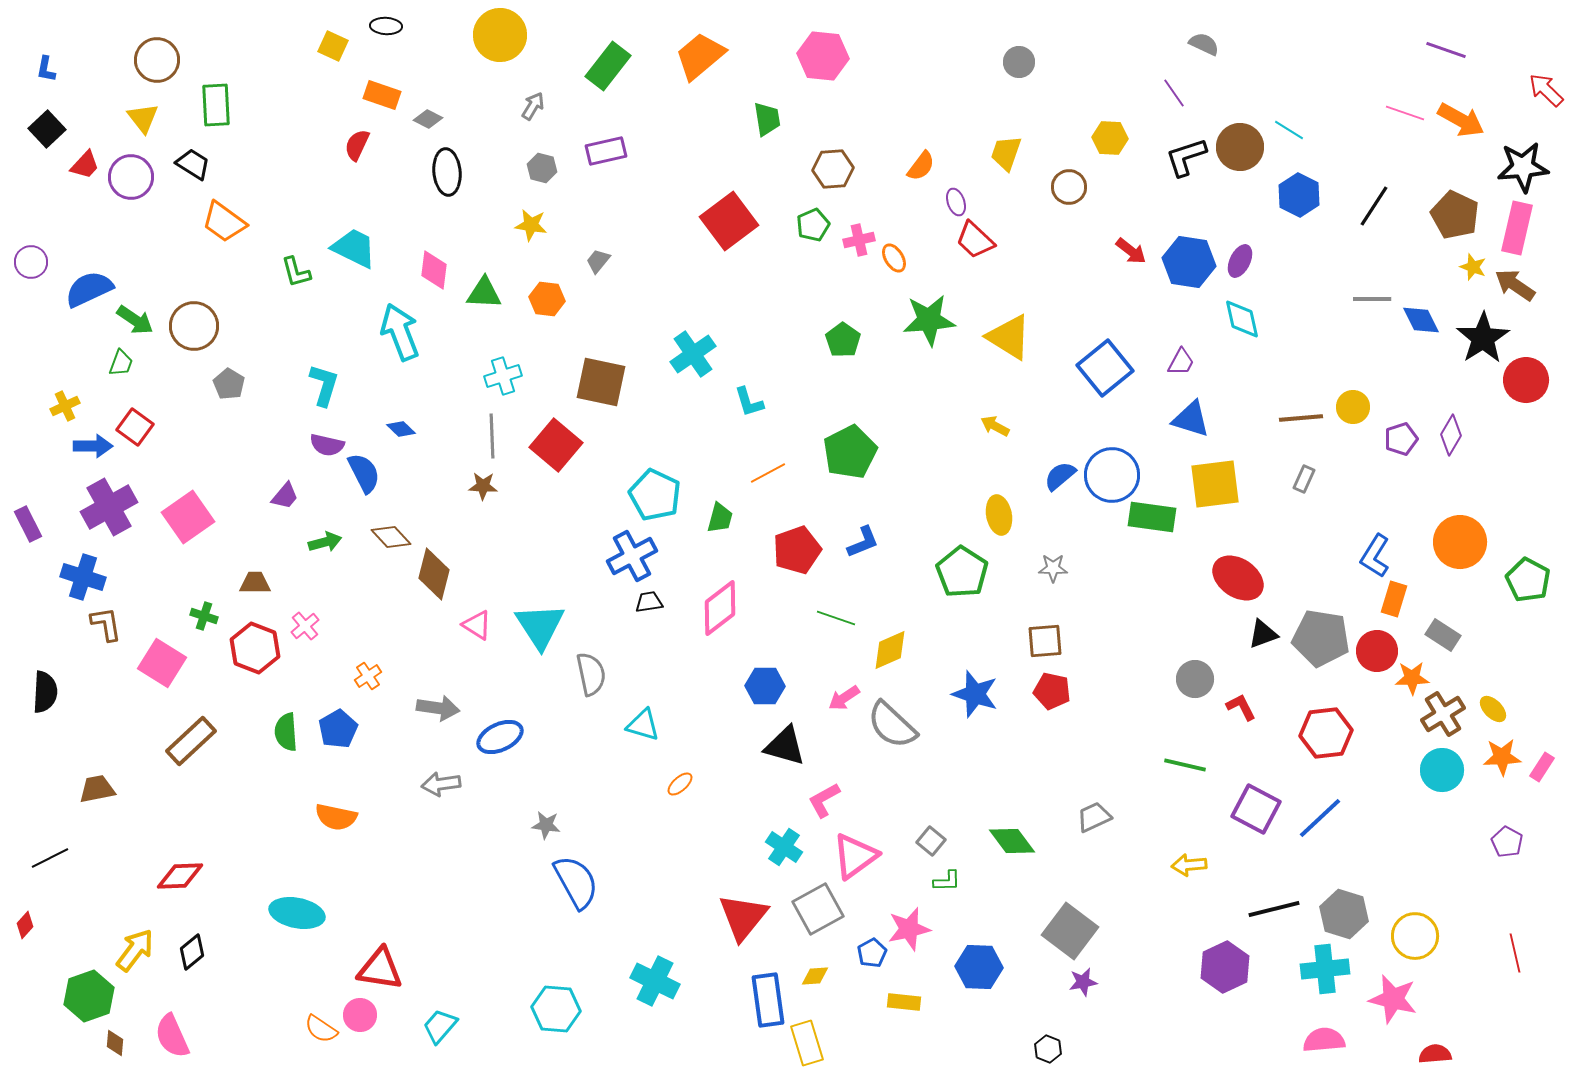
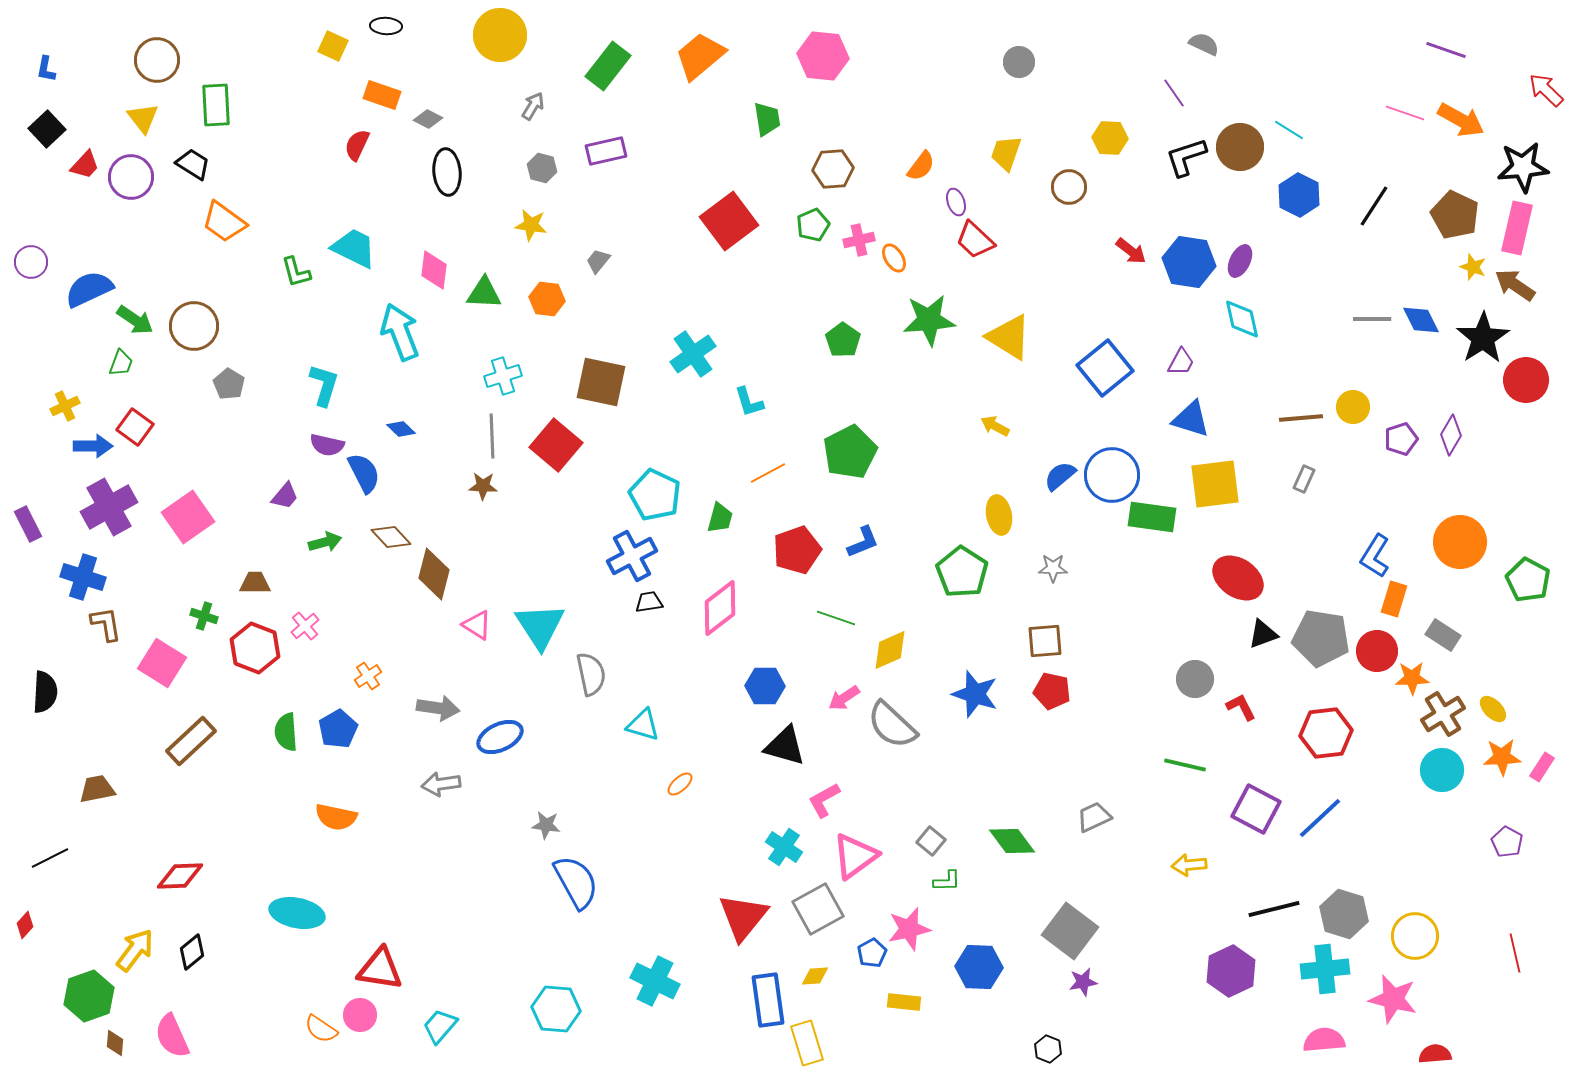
gray line at (1372, 299): moved 20 px down
purple hexagon at (1225, 967): moved 6 px right, 4 px down
